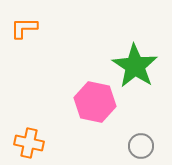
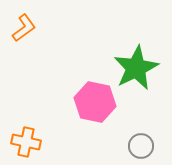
orange L-shape: rotated 144 degrees clockwise
green star: moved 1 px right, 2 px down; rotated 12 degrees clockwise
orange cross: moved 3 px left, 1 px up
